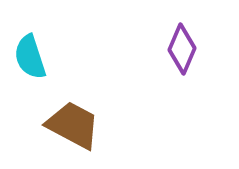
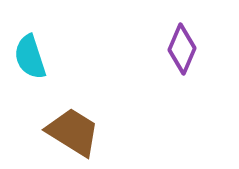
brown trapezoid: moved 7 px down; rotated 4 degrees clockwise
